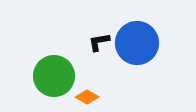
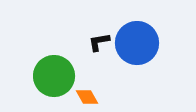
orange diamond: rotated 30 degrees clockwise
